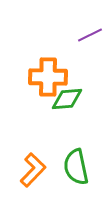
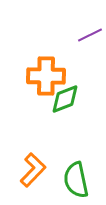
orange cross: moved 2 px left, 1 px up
green diamond: moved 2 px left; rotated 16 degrees counterclockwise
green semicircle: moved 13 px down
